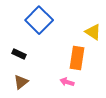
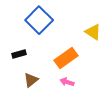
black rectangle: rotated 40 degrees counterclockwise
orange rectangle: moved 11 px left; rotated 45 degrees clockwise
brown triangle: moved 10 px right, 2 px up
